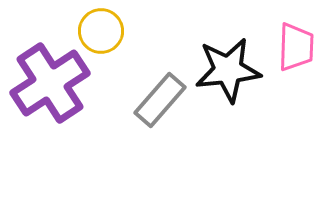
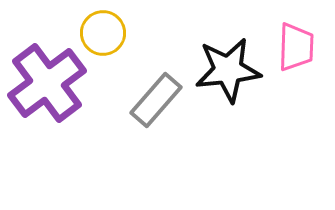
yellow circle: moved 2 px right, 2 px down
purple cross: moved 3 px left; rotated 4 degrees counterclockwise
gray rectangle: moved 4 px left
